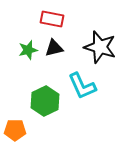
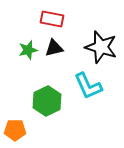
black star: moved 1 px right
cyan L-shape: moved 6 px right
green hexagon: moved 2 px right
